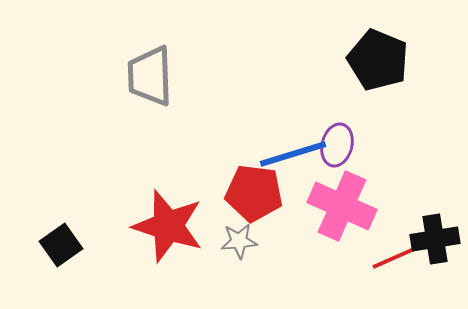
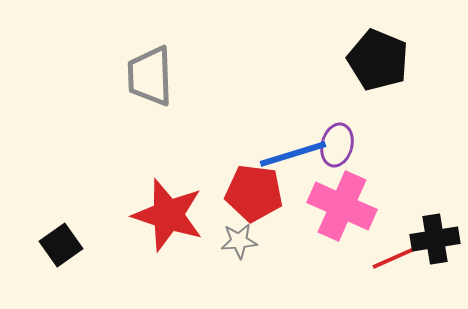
red star: moved 11 px up
